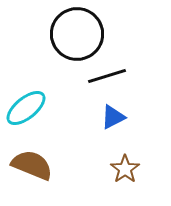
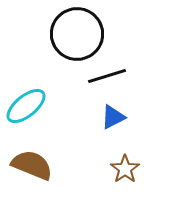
cyan ellipse: moved 2 px up
